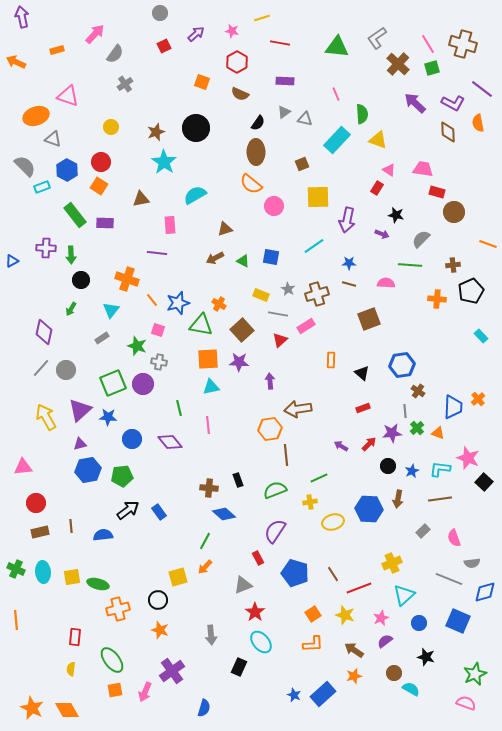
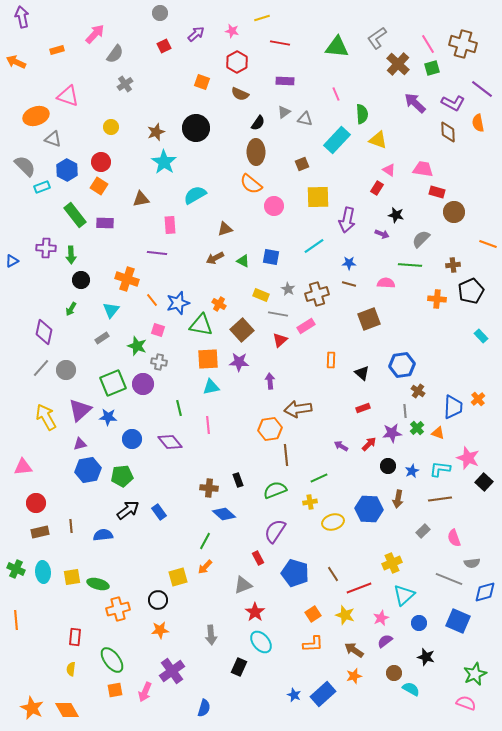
orange star at (160, 630): rotated 24 degrees counterclockwise
